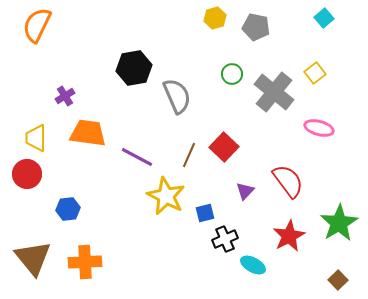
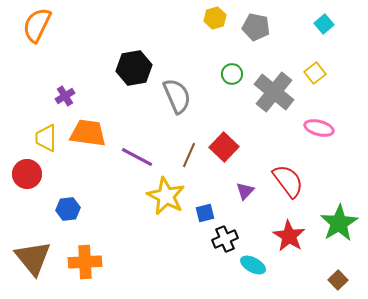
cyan square: moved 6 px down
yellow trapezoid: moved 10 px right
red star: rotated 12 degrees counterclockwise
